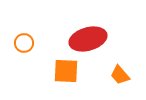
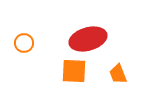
orange square: moved 8 px right
orange trapezoid: moved 2 px left, 1 px up; rotated 20 degrees clockwise
